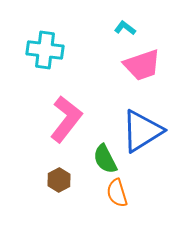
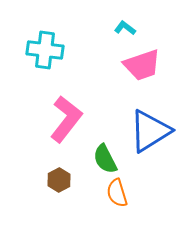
blue triangle: moved 8 px right
